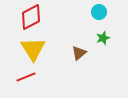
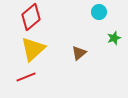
red diamond: rotated 12 degrees counterclockwise
green star: moved 11 px right
yellow triangle: rotated 20 degrees clockwise
